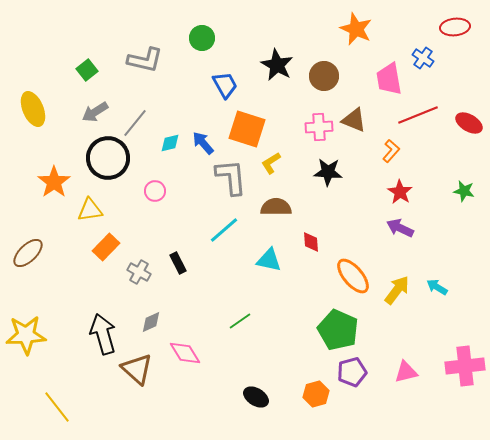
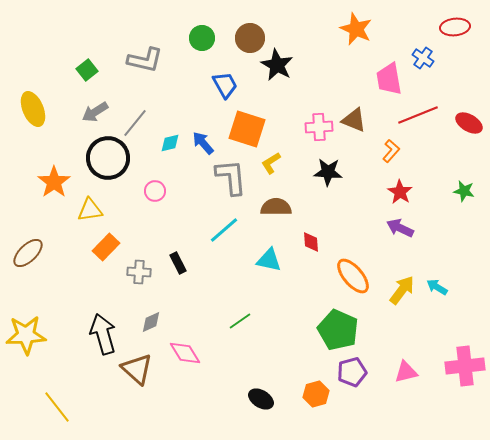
brown circle at (324, 76): moved 74 px left, 38 px up
gray cross at (139, 272): rotated 25 degrees counterclockwise
yellow arrow at (397, 290): moved 5 px right
black ellipse at (256, 397): moved 5 px right, 2 px down
